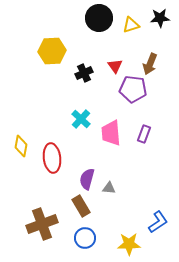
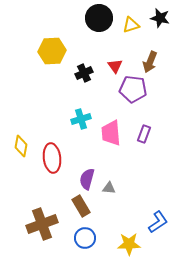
black star: rotated 18 degrees clockwise
brown arrow: moved 2 px up
cyan cross: rotated 30 degrees clockwise
